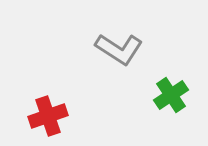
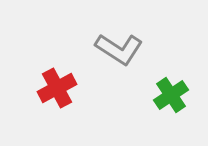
red cross: moved 9 px right, 28 px up; rotated 9 degrees counterclockwise
